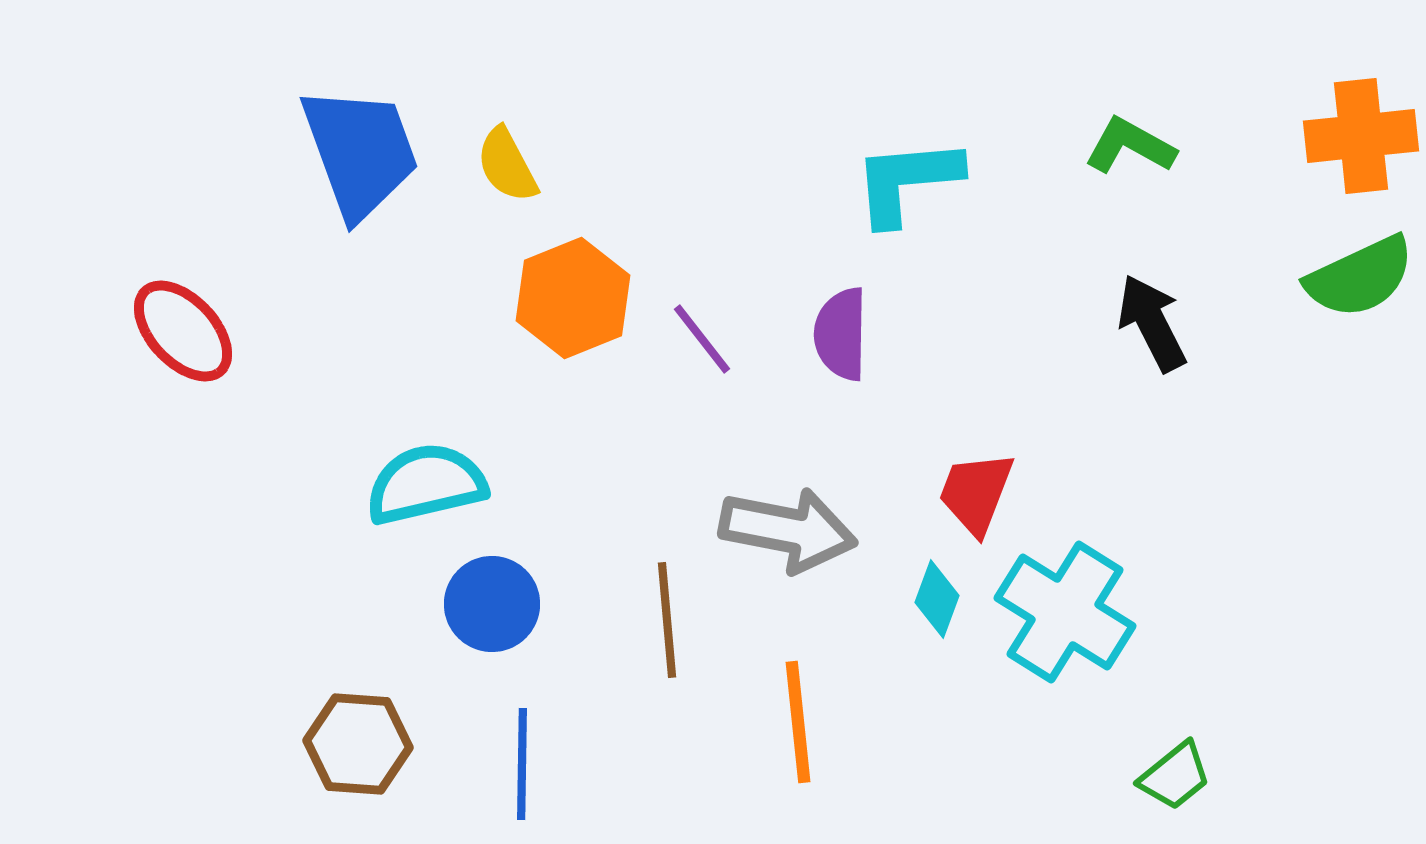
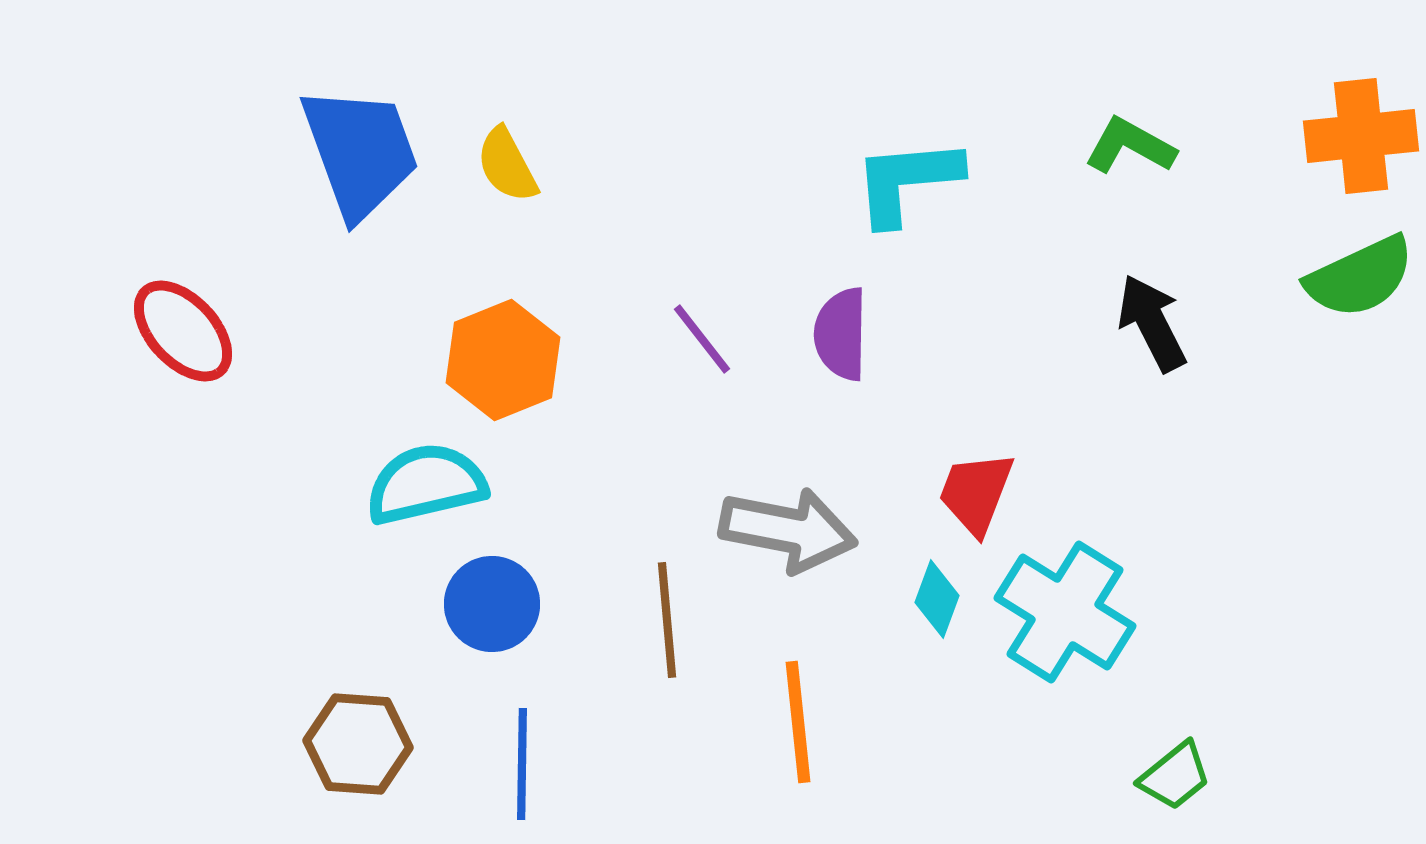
orange hexagon: moved 70 px left, 62 px down
